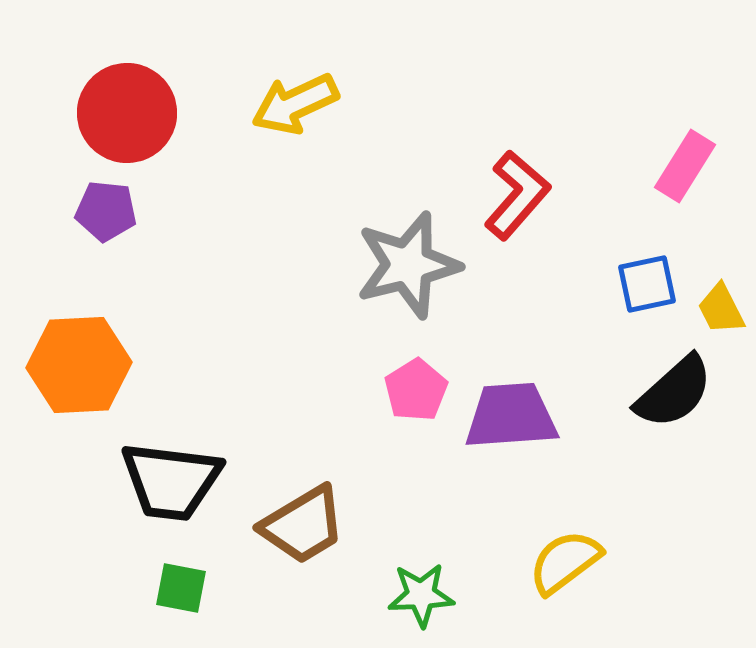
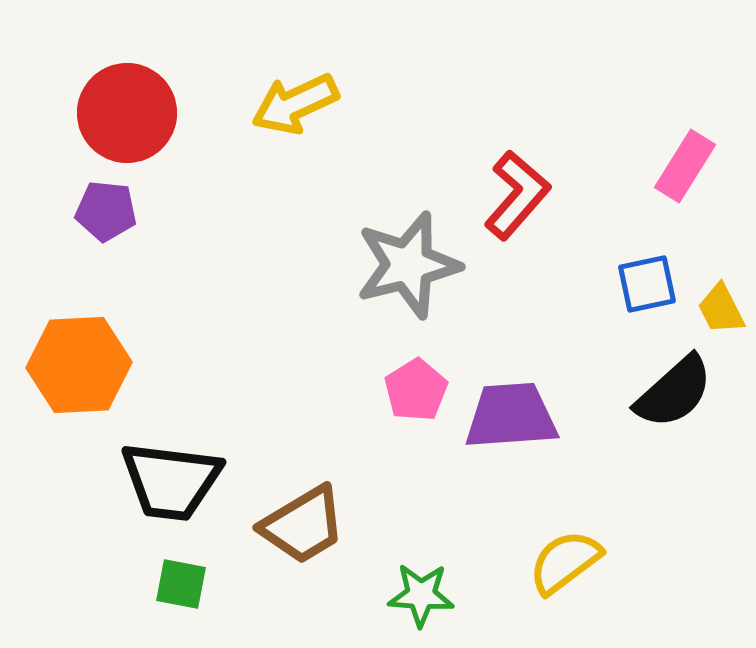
green square: moved 4 px up
green star: rotated 6 degrees clockwise
